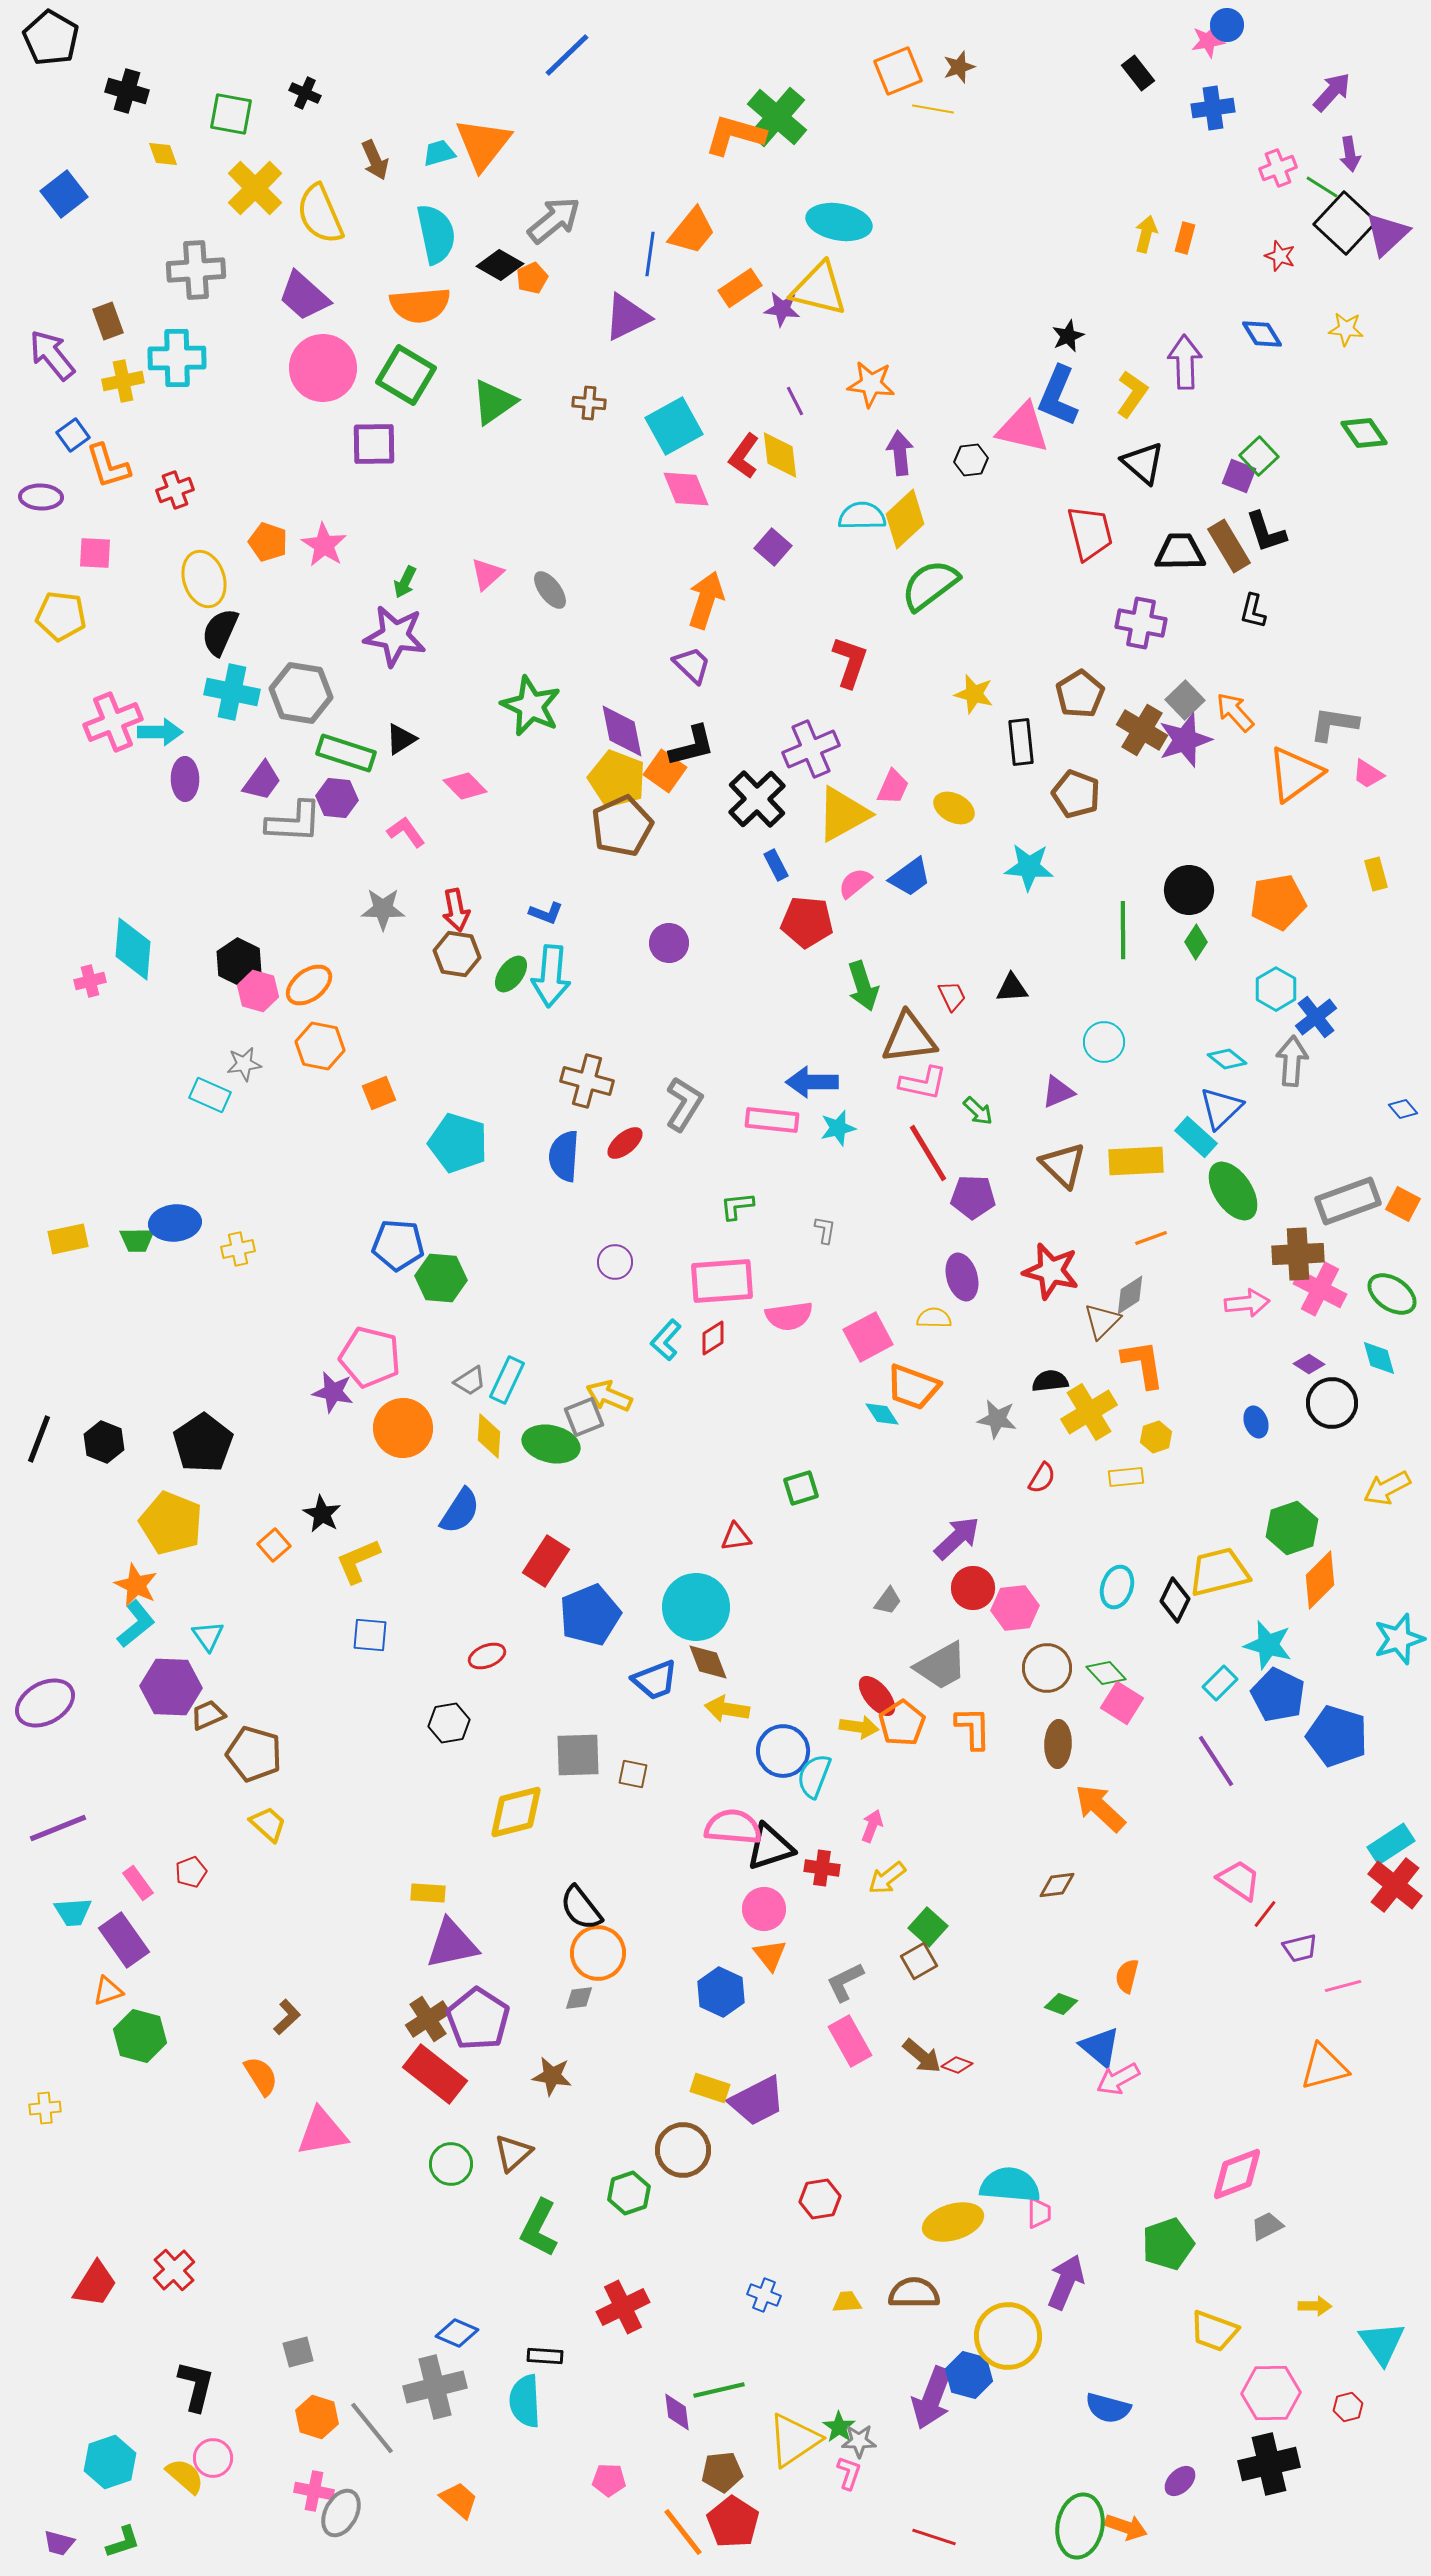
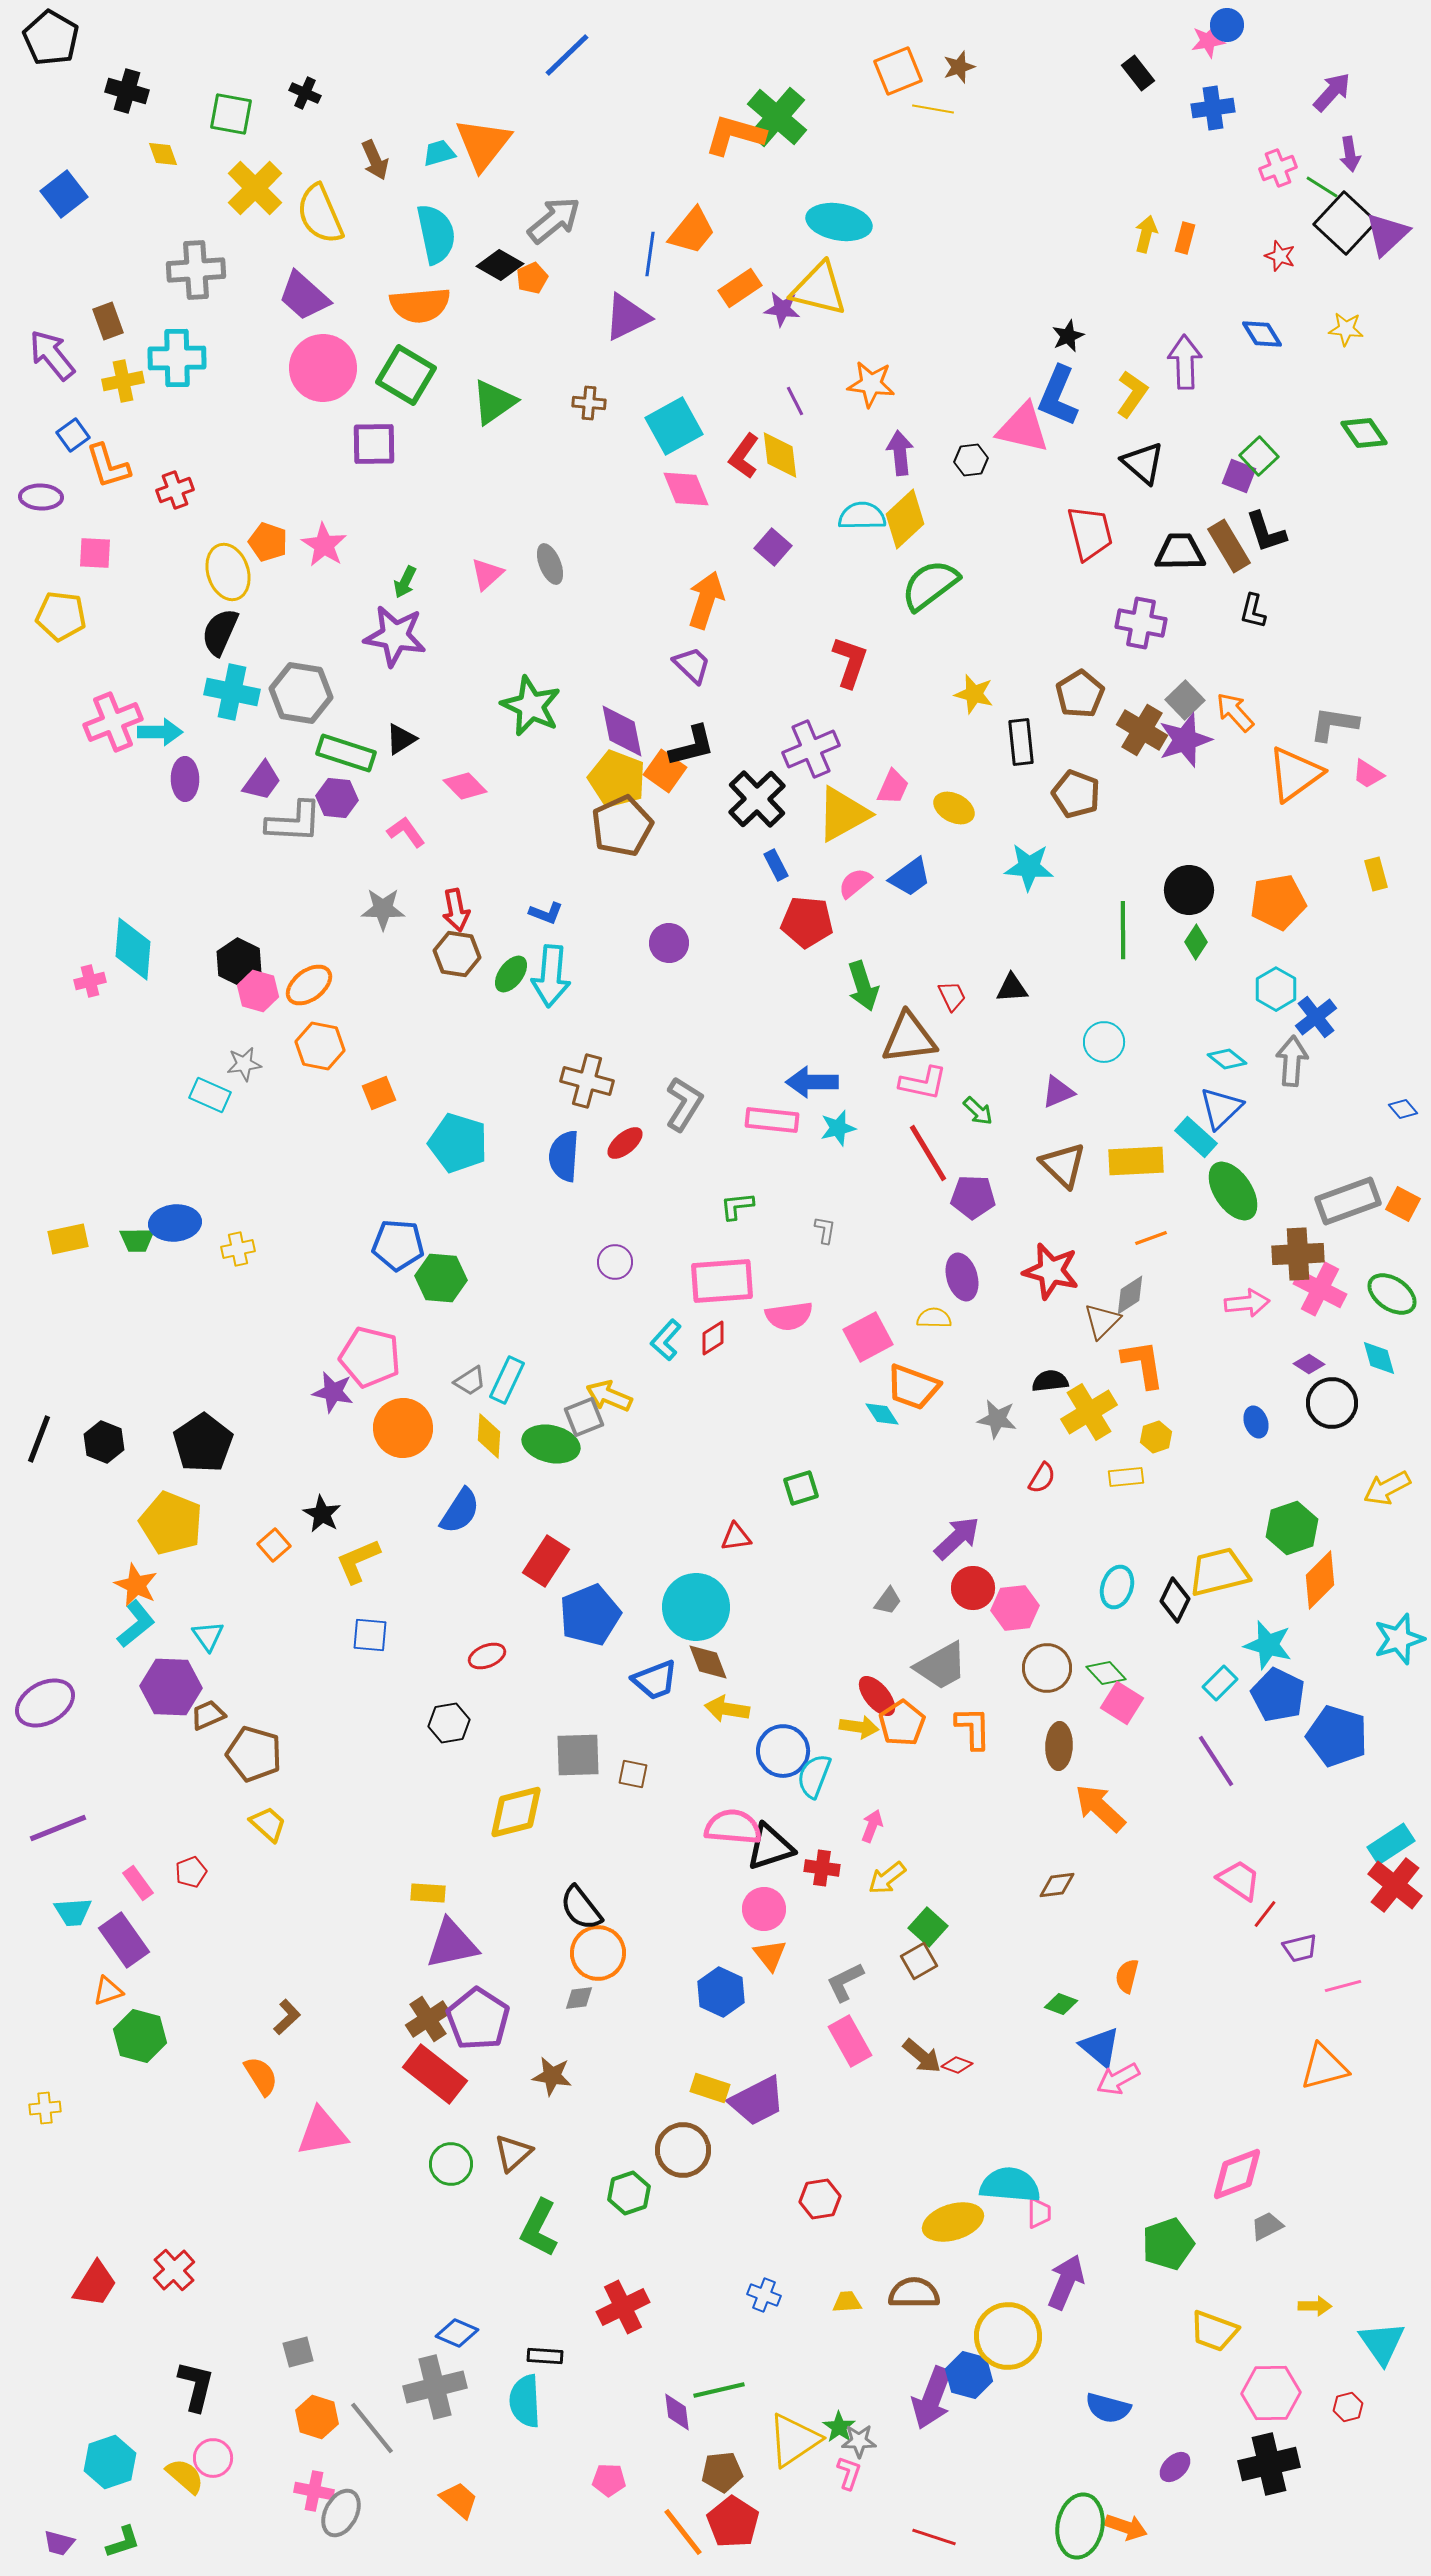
yellow ellipse at (204, 579): moved 24 px right, 7 px up
gray ellipse at (550, 590): moved 26 px up; rotated 15 degrees clockwise
brown ellipse at (1058, 1744): moved 1 px right, 2 px down
purple ellipse at (1180, 2481): moved 5 px left, 14 px up
